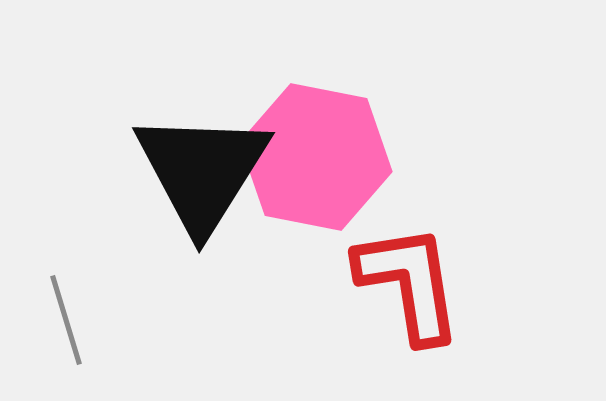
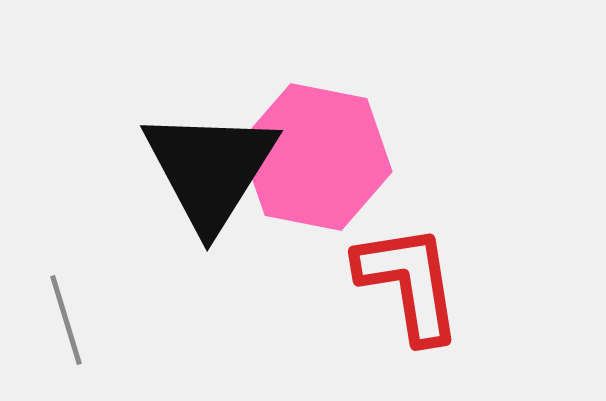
black triangle: moved 8 px right, 2 px up
